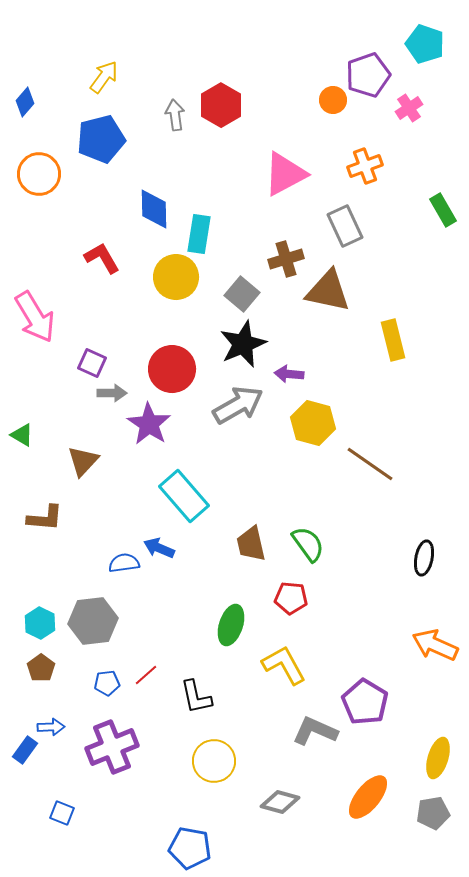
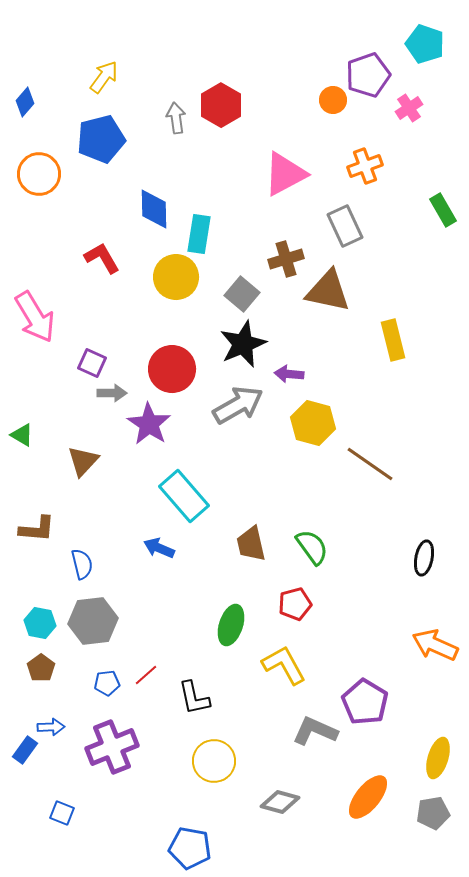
gray arrow at (175, 115): moved 1 px right, 3 px down
brown L-shape at (45, 518): moved 8 px left, 11 px down
green semicircle at (308, 544): moved 4 px right, 3 px down
blue semicircle at (124, 563): moved 42 px left, 1 px down; rotated 84 degrees clockwise
red pentagon at (291, 598): moved 4 px right, 6 px down; rotated 20 degrees counterclockwise
cyan hexagon at (40, 623): rotated 16 degrees counterclockwise
black L-shape at (196, 697): moved 2 px left, 1 px down
